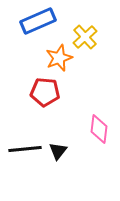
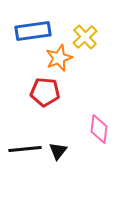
blue rectangle: moved 5 px left, 10 px down; rotated 16 degrees clockwise
